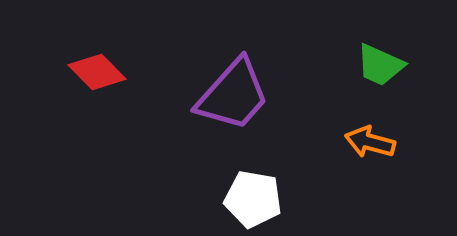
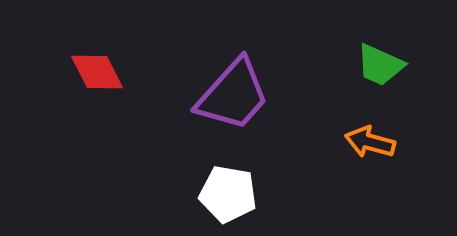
red diamond: rotated 18 degrees clockwise
white pentagon: moved 25 px left, 5 px up
